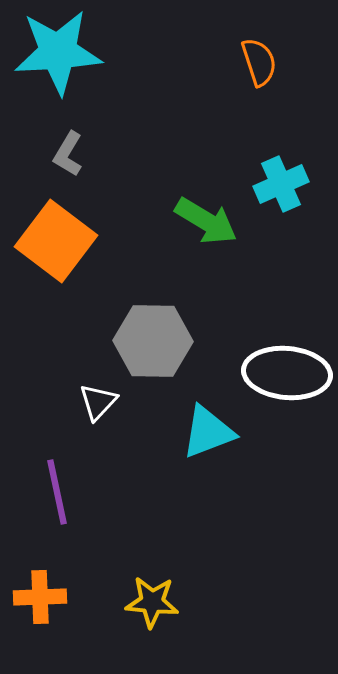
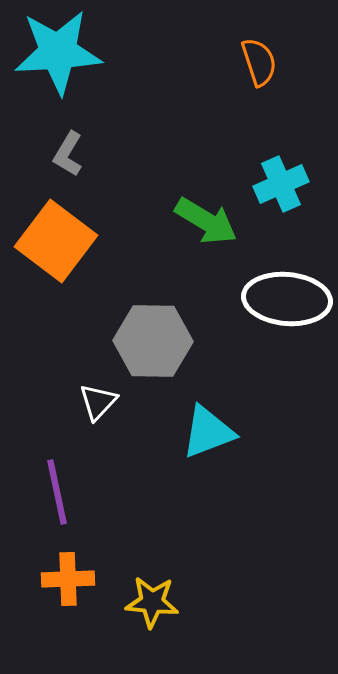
white ellipse: moved 74 px up
orange cross: moved 28 px right, 18 px up
